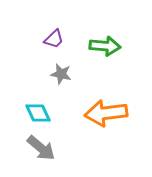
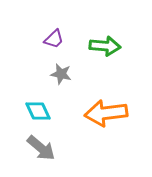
cyan diamond: moved 2 px up
